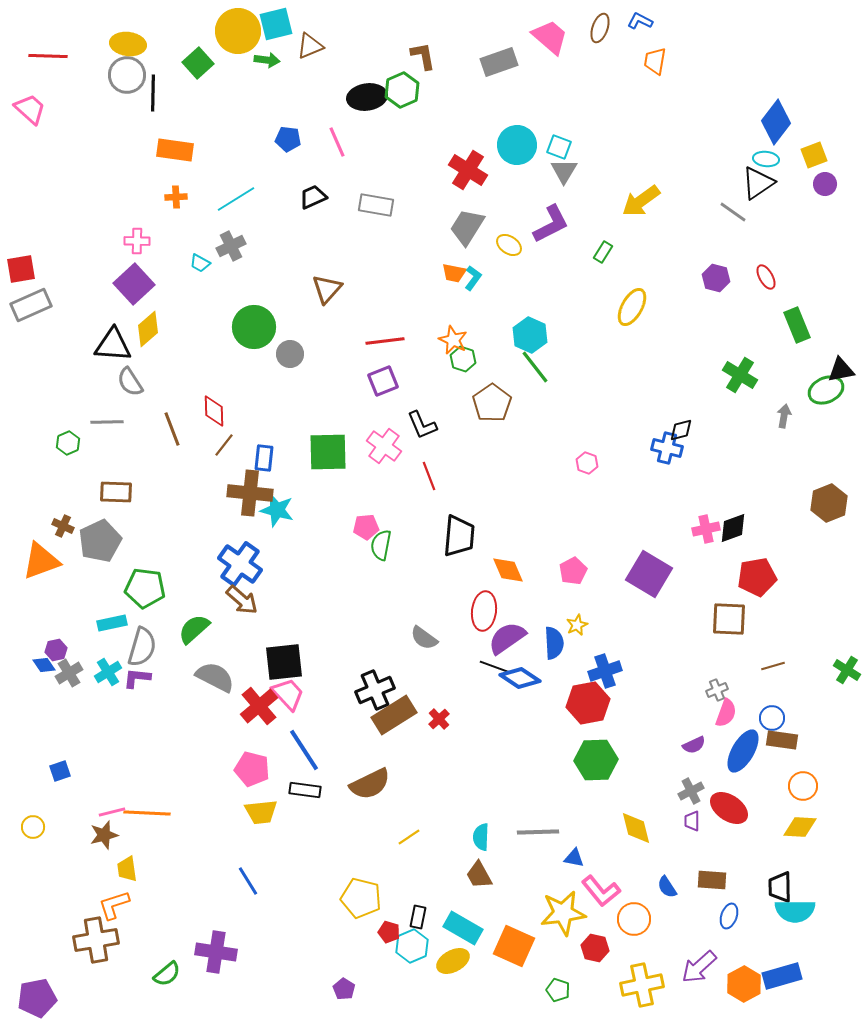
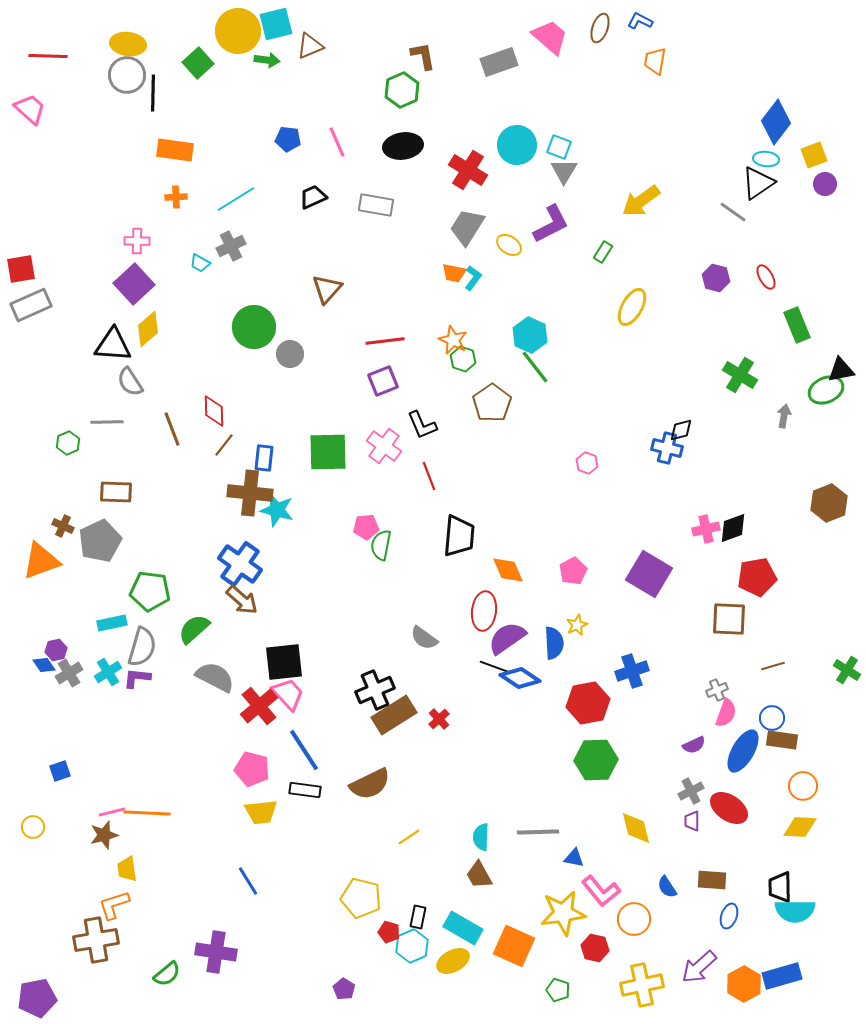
black ellipse at (367, 97): moved 36 px right, 49 px down
green pentagon at (145, 588): moved 5 px right, 3 px down
blue cross at (605, 671): moved 27 px right
